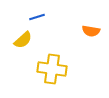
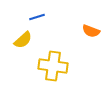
orange semicircle: rotated 12 degrees clockwise
yellow cross: moved 1 px right, 3 px up
